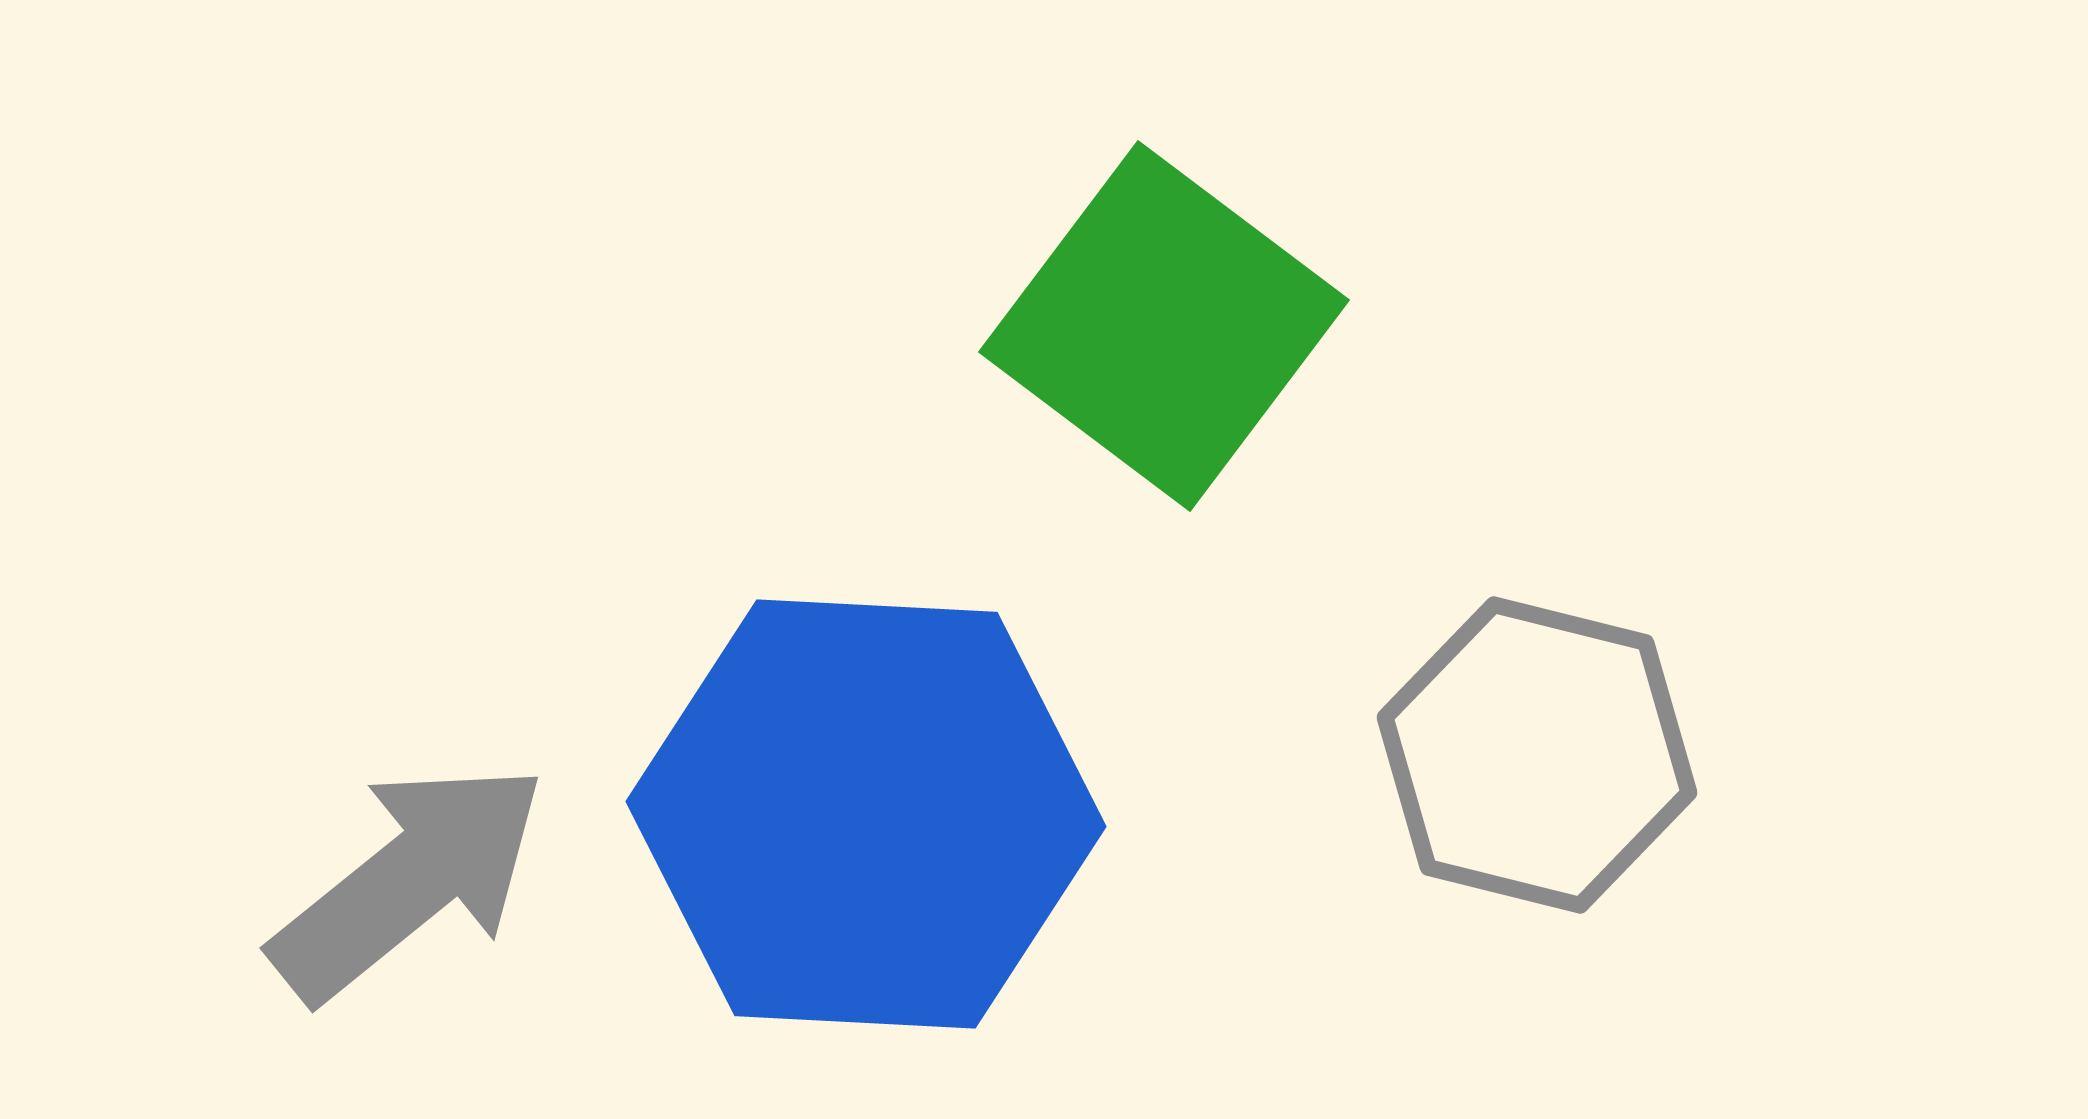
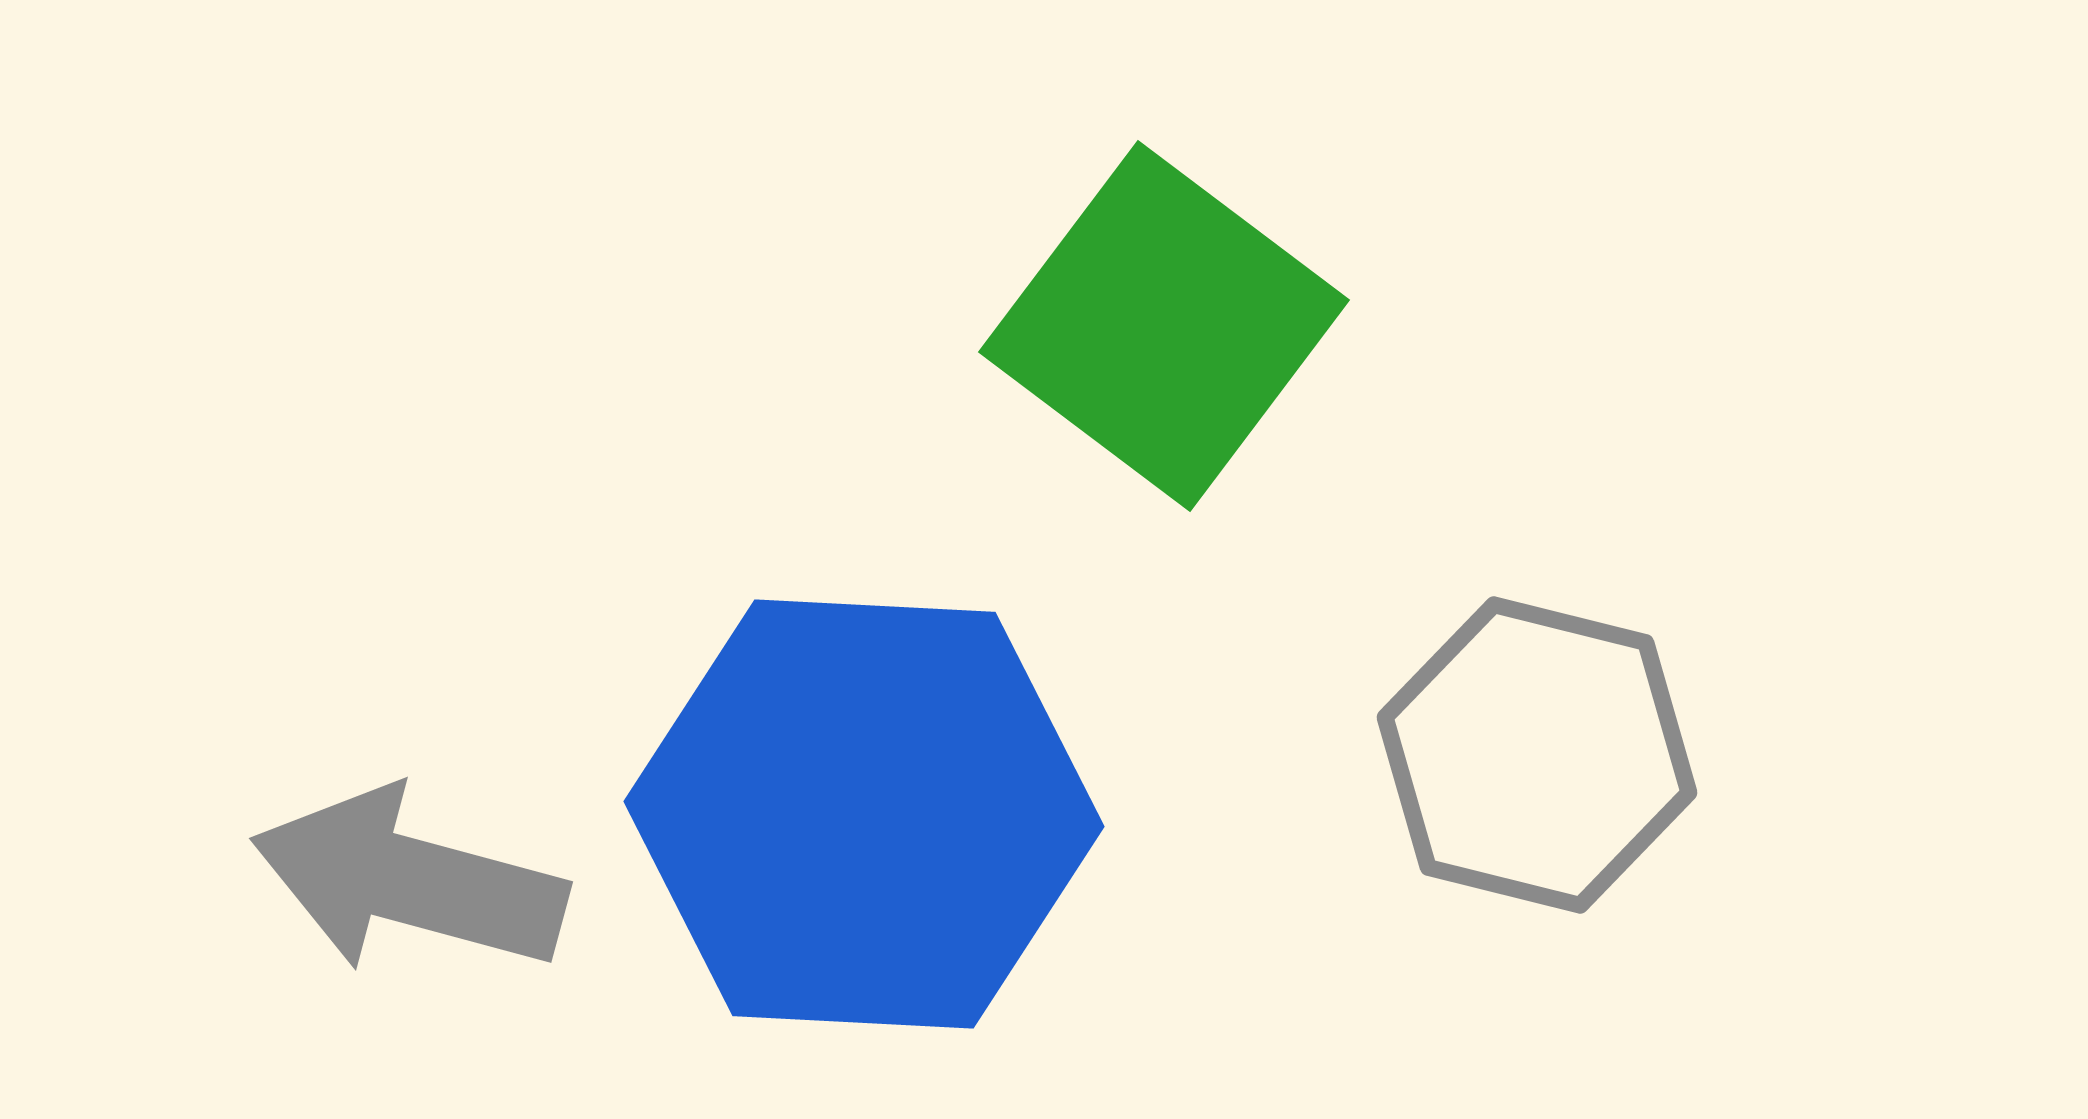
blue hexagon: moved 2 px left
gray arrow: rotated 126 degrees counterclockwise
